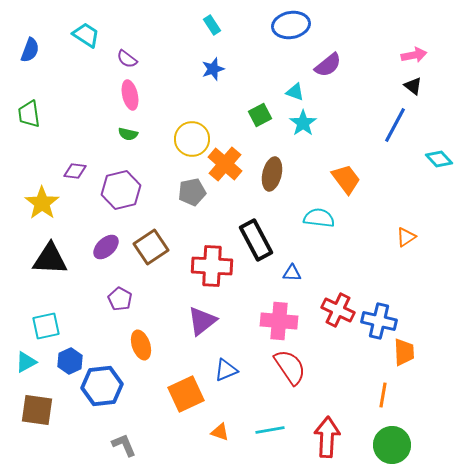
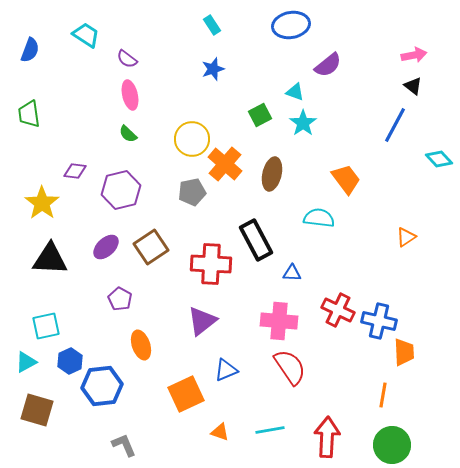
green semicircle at (128, 134): rotated 30 degrees clockwise
red cross at (212, 266): moved 1 px left, 2 px up
brown square at (37, 410): rotated 8 degrees clockwise
